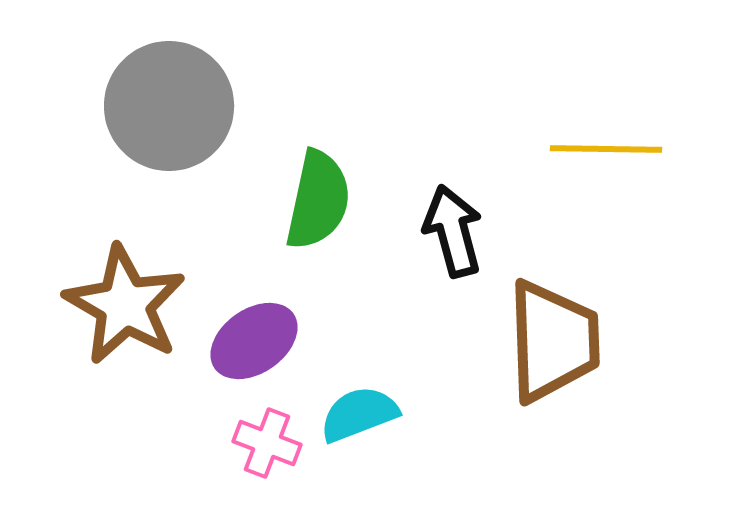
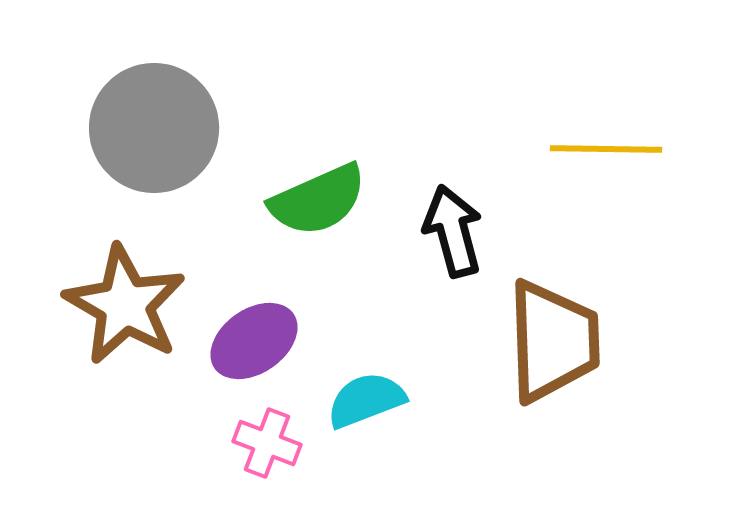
gray circle: moved 15 px left, 22 px down
green semicircle: rotated 54 degrees clockwise
cyan semicircle: moved 7 px right, 14 px up
